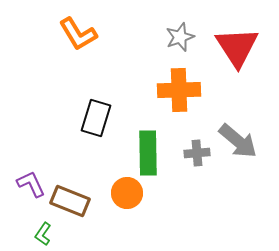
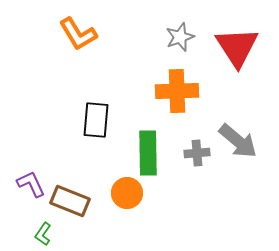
orange cross: moved 2 px left, 1 px down
black rectangle: moved 2 px down; rotated 12 degrees counterclockwise
